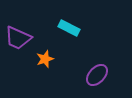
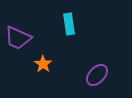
cyan rectangle: moved 4 px up; rotated 55 degrees clockwise
orange star: moved 2 px left, 5 px down; rotated 18 degrees counterclockwise
